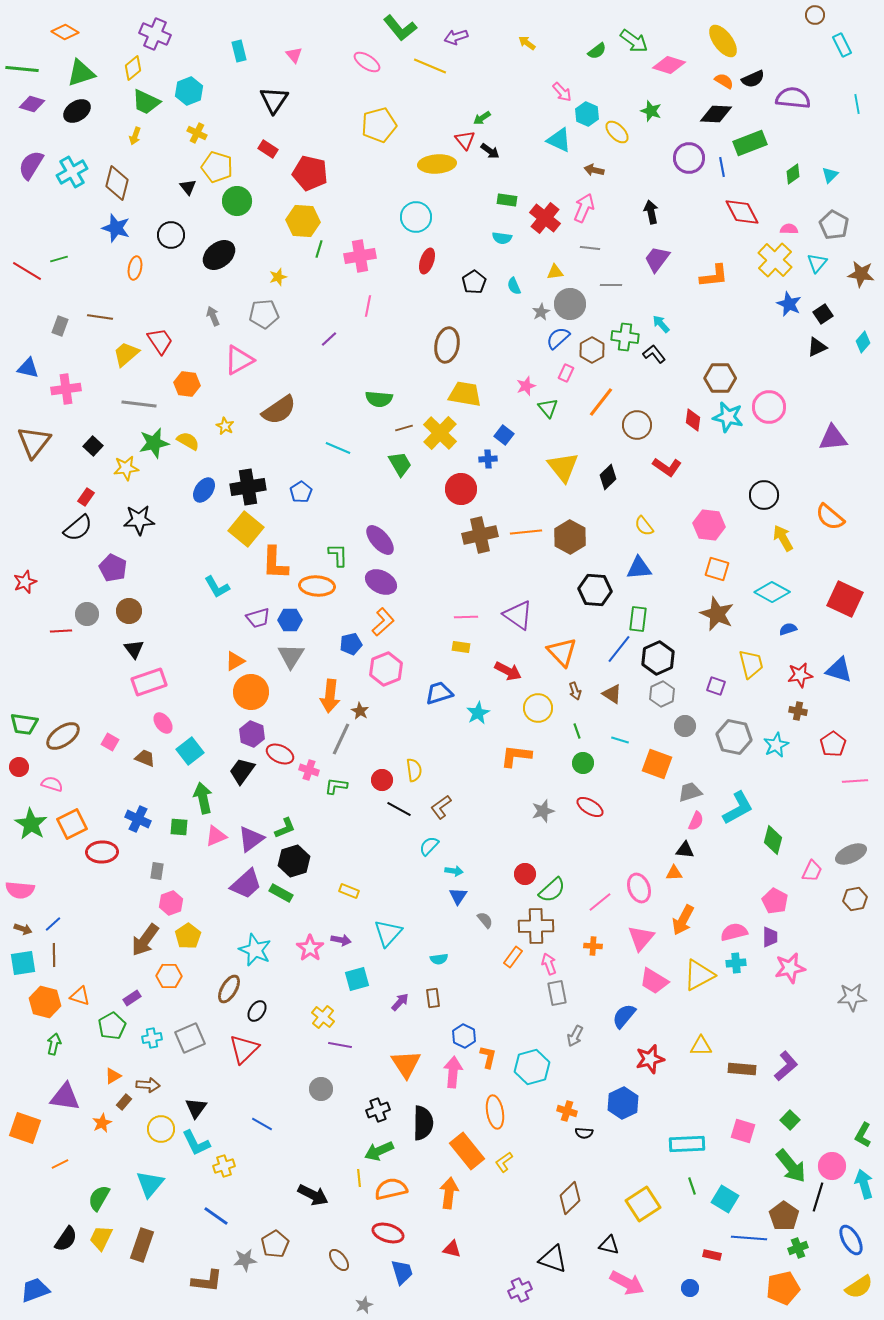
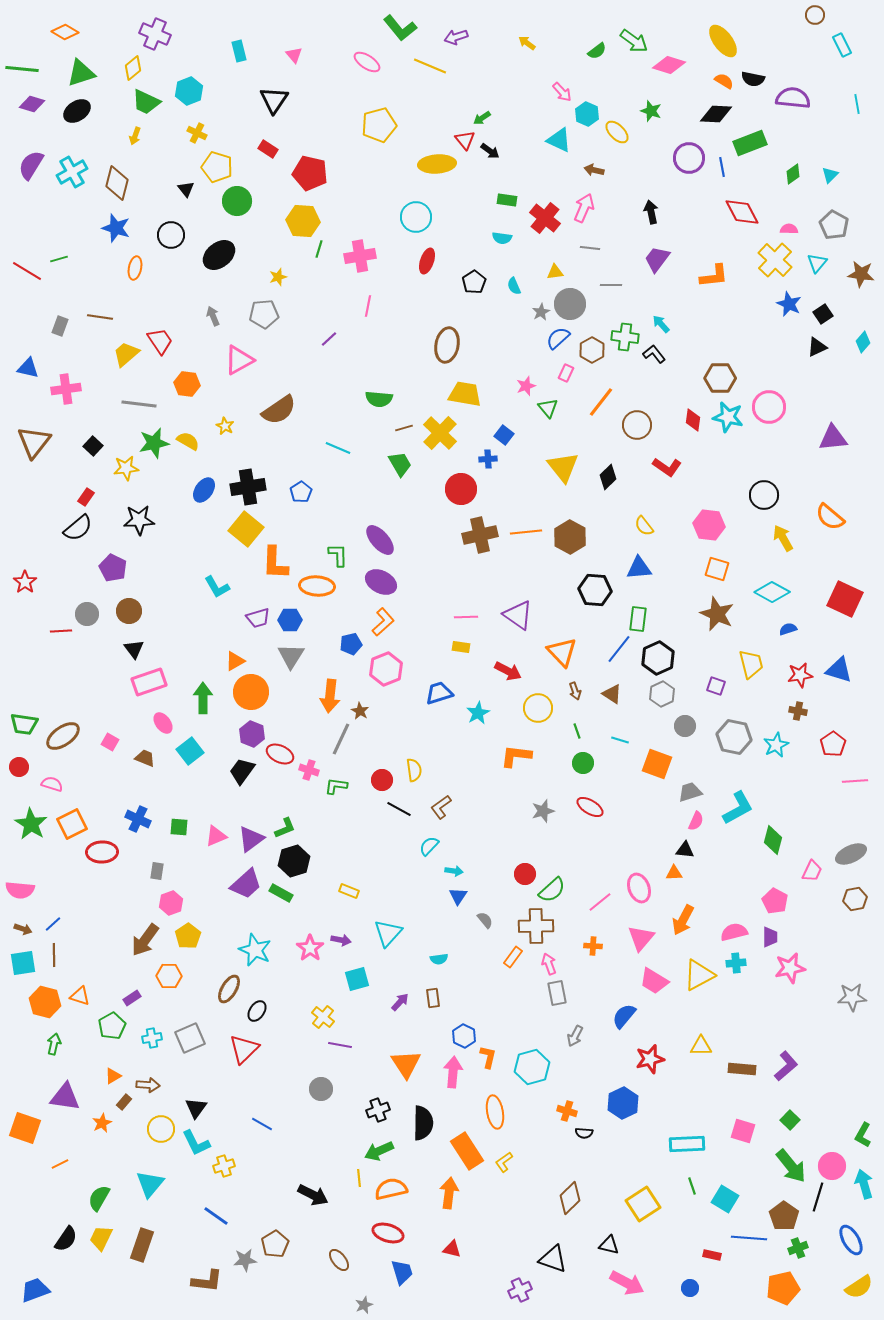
black semicircle at (753, 79): rotated 35 degrees clockwise
black triangle at (188, 187): moved 2 px left, 2 px down
red star at (25, 582): rotated 15 degrees counterclockwise
green arrow at (203, 798): moved 100 px up; rotated 12 degrees clockwise
orange rectangle at (467, 1151): rotated 6 degrees clockwise
